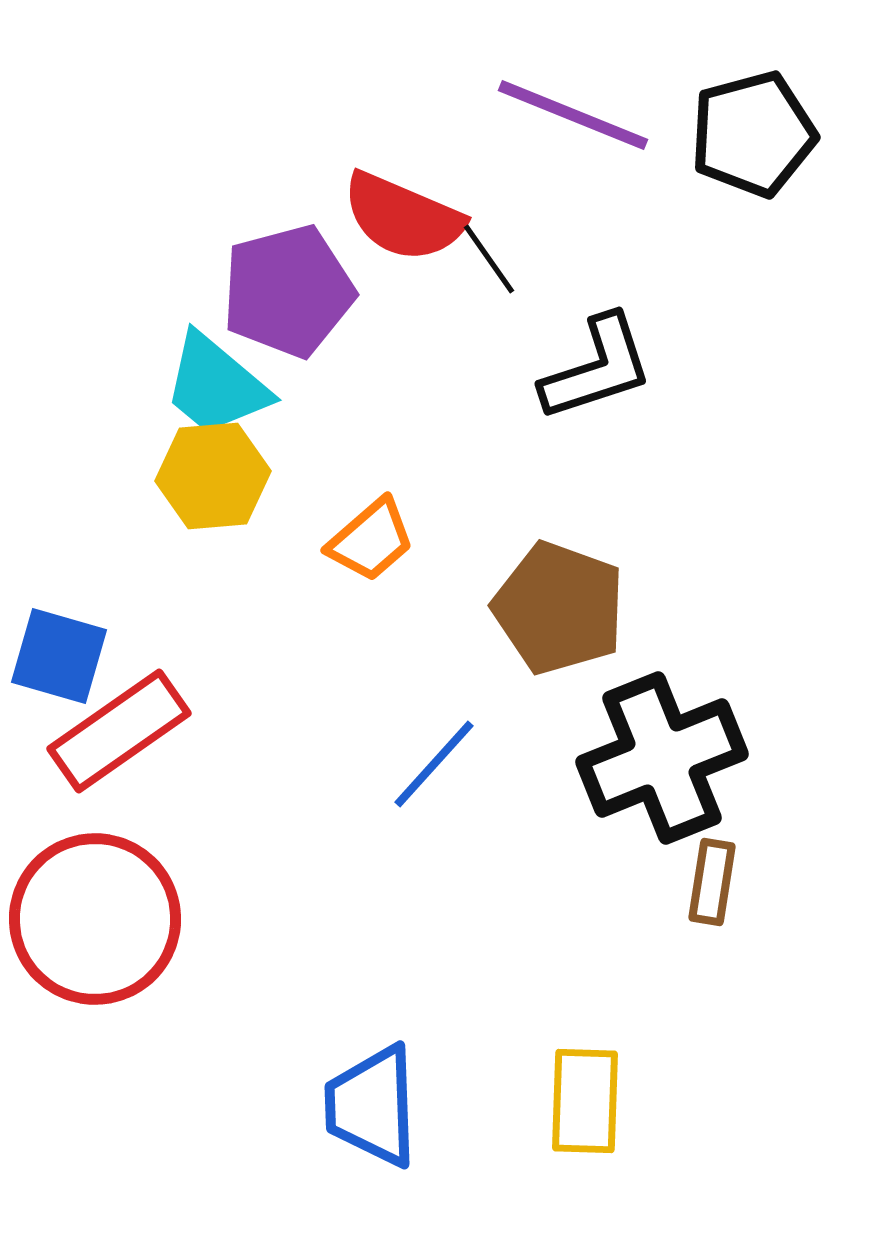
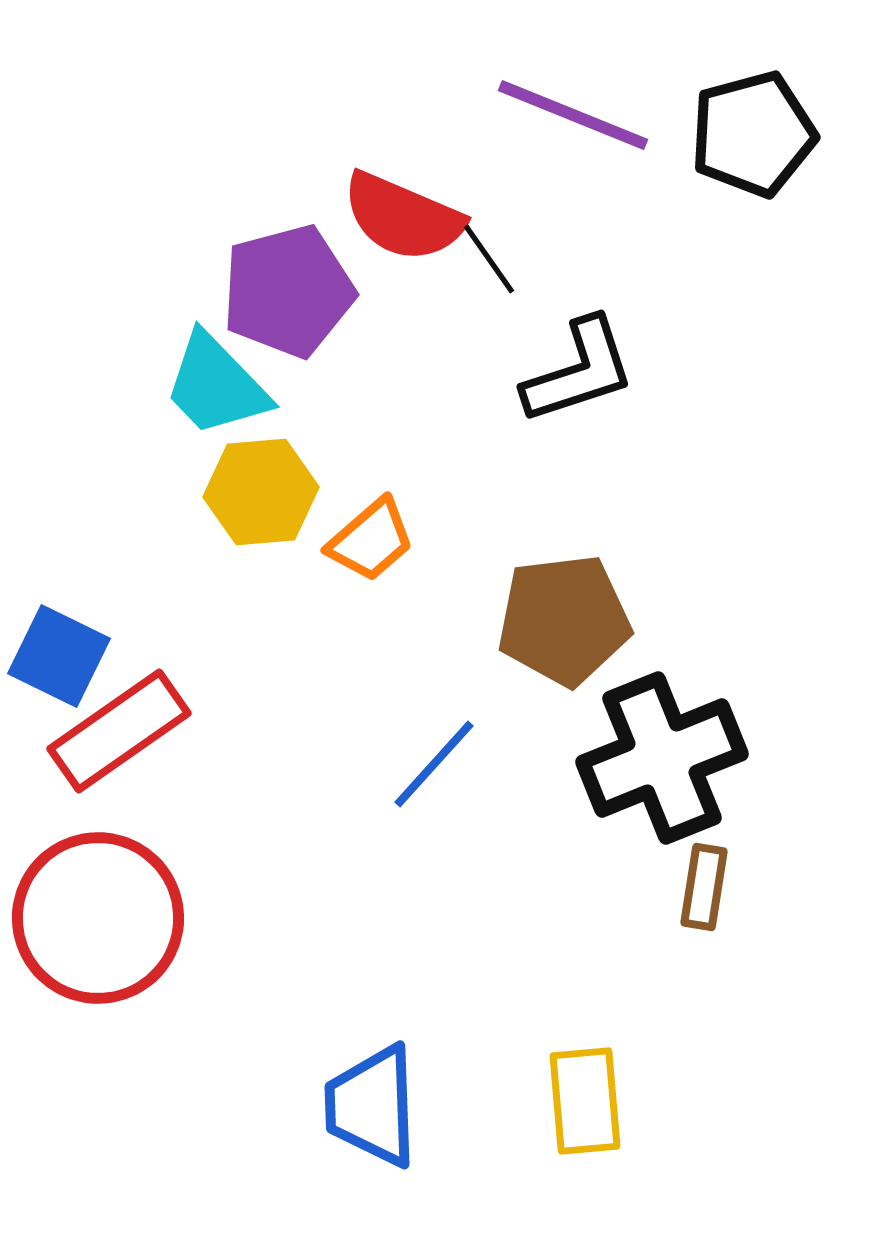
black L-shape: moved 18 px left, 3 px down
cyan trapezoid: rotated 6 degrees clockwise
yellow hexagon: moved 48 px right, 16 px down
brown pentagon: moved 5 px right, 12 px down; rotated 27 degrees counterclockwise
blue square: rotated 10 degrees clockwise
brown rectangle: moved 8 px left, 5 px down
red circle: moved 3 px right, 1 px up
yellow rectangle: rotated 7 degrees counterclockwise
